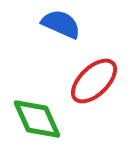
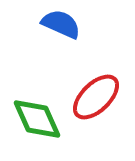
red ellipse: moved 2 px right, 16 px down
